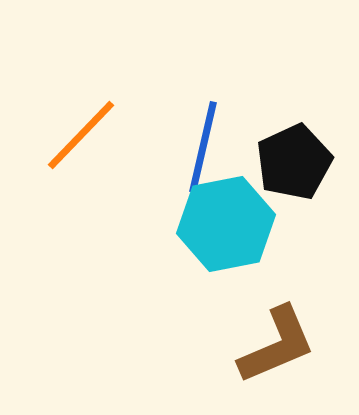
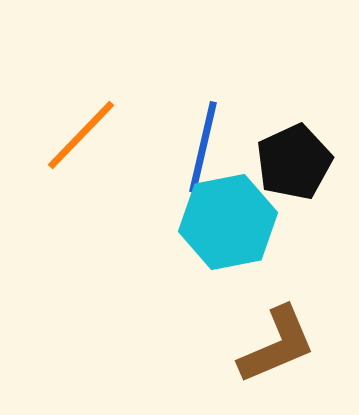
cyan hexagon: moved 2 px right, 2 px up
